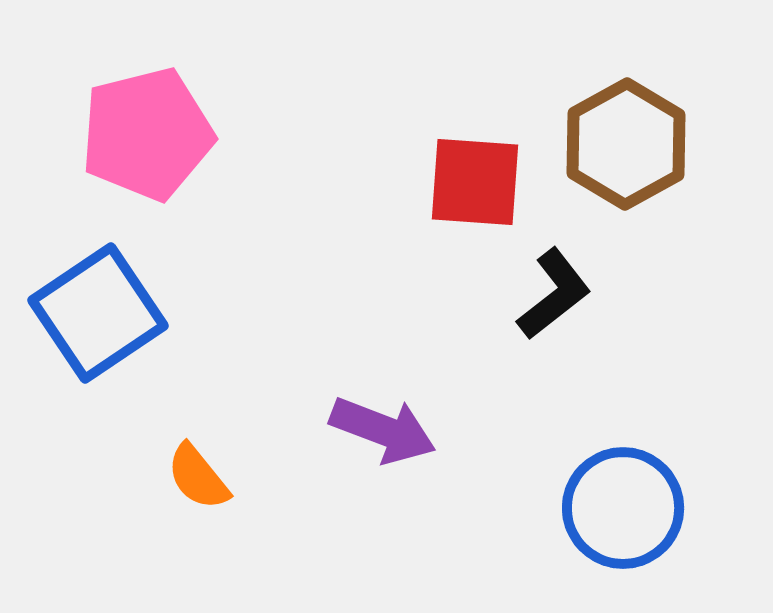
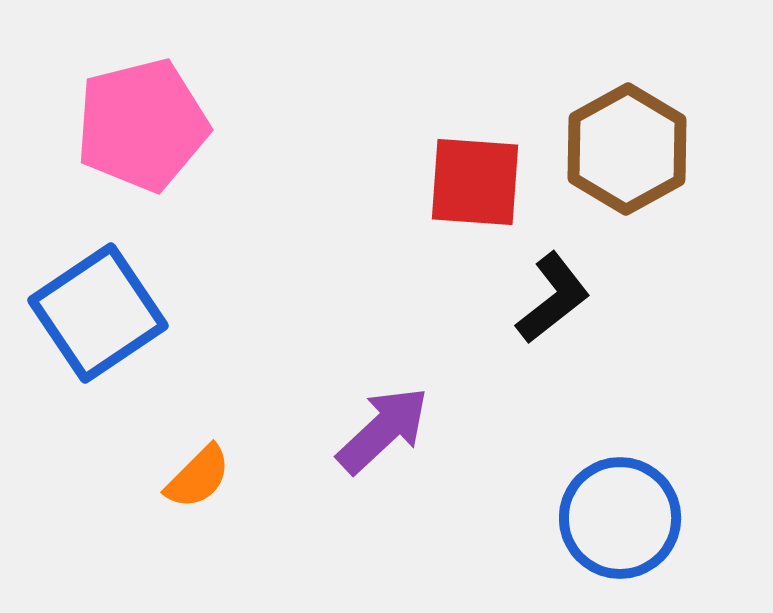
pink pentagon: moved 5 px left, 9 px up
brown hexagon: moved 1 px right, 5 px down
black L-shape: moved 1 px left, 4 px down
purple arrow: rotated 64 degrees counterclockwise
orange semicircle: rotated 96 degrees counterclockwise
blue circle: moved 3 px left, 10 px down
